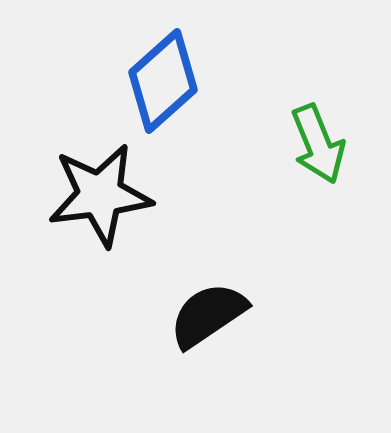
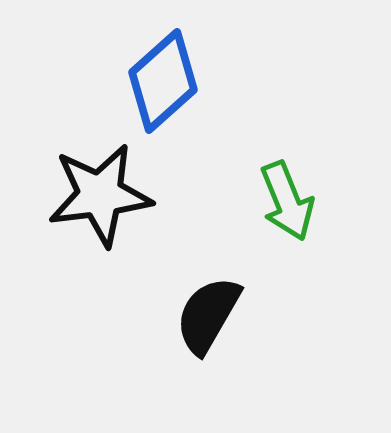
green arrow: moved 31 px left, 57 px down
black semicircle: rotated 26 degrees counterclockwise
